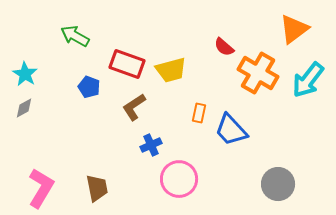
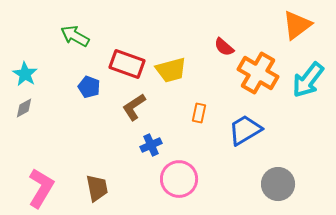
orange triangle: moved 3 px right, 4 px up
blue trapezoid: moved 14 px right; rotated 102 degrees clockwise
